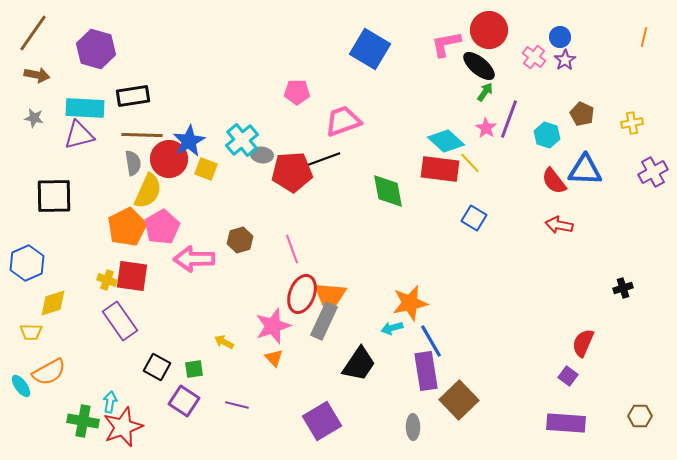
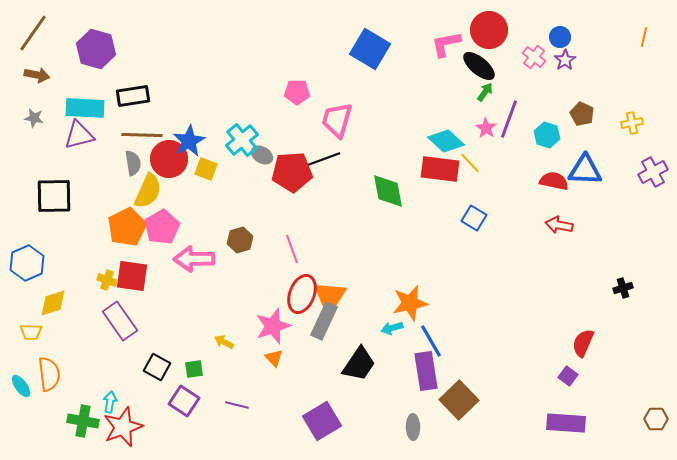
pink trapezoid at (343, 121): moved 6 px left, 1 px up; rotated 54 degrees counterclockwise
gray ellipse at (262, 155): rotated 25 degrees clockwise
red semicircle at (554, 181): rotated 140 degrees clockwise
orange semicircle at (49, 372): moved 2 px down; rotated 68 degrees counterclockwise
brown hexagon at (640, 416): moved 16 px right, 3 px down
